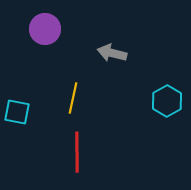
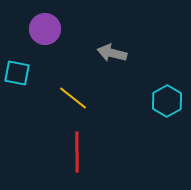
yellow line: rotated 64 degrees counterclockwise
cyan square: moved 39 px up
